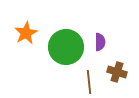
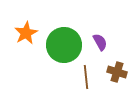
purple semicircle: rotated 30 degrees counterclockwise
green circle: moved 2 px left, 2 px up
brown line: moved 3 px left, 5 px up
